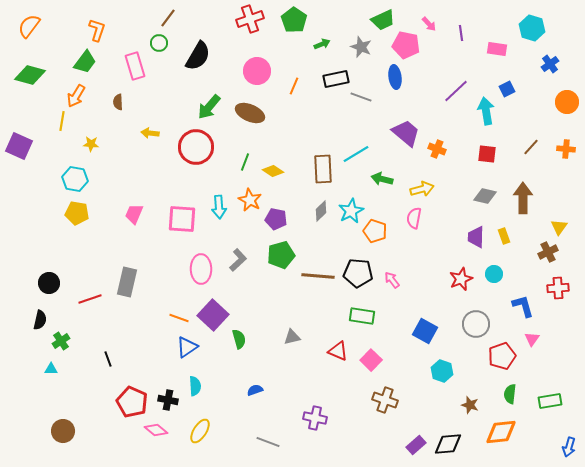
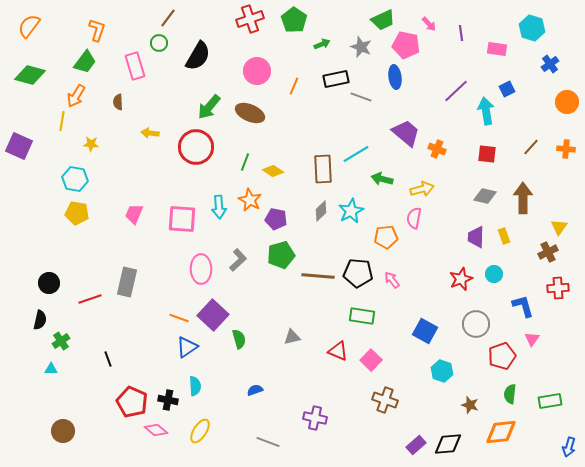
orange pentagon at (375, 231): moved 11 px right, 6 px down; rotated 25 degrees counterclockwise
